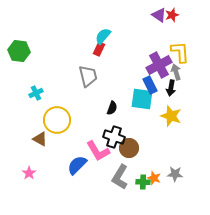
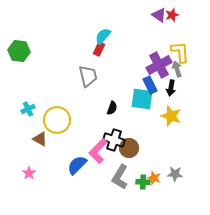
gray arrow: moved 1 px right, 3 px up
cyan cross: moved 8 px left, 16 px down
black cross: moved 3 px down
pink L-shape: rotated 75 degrees clockwise
